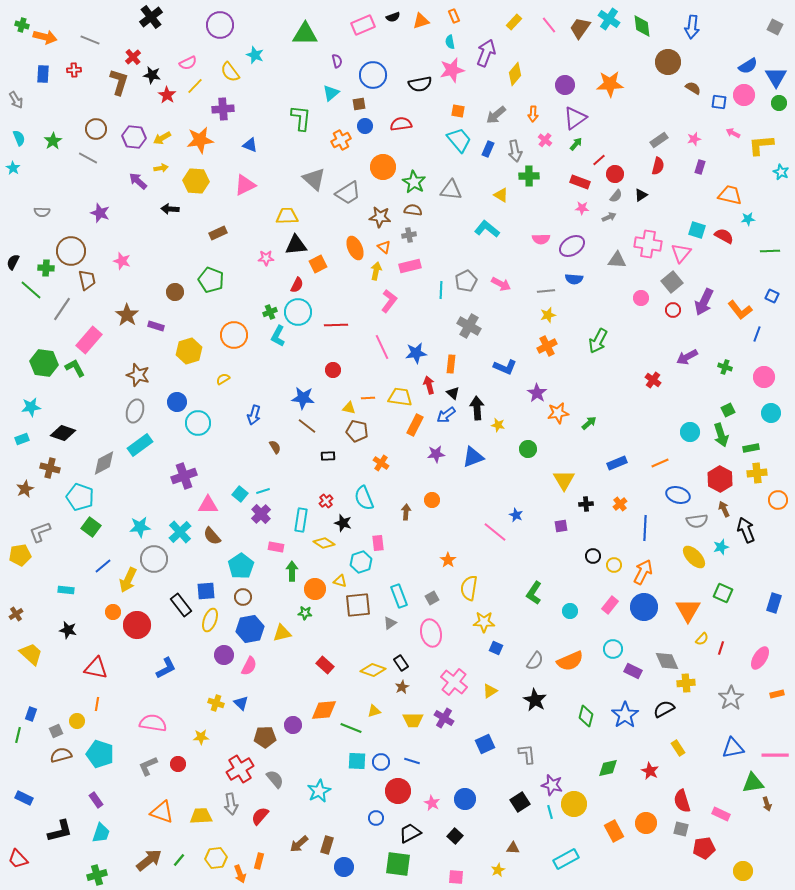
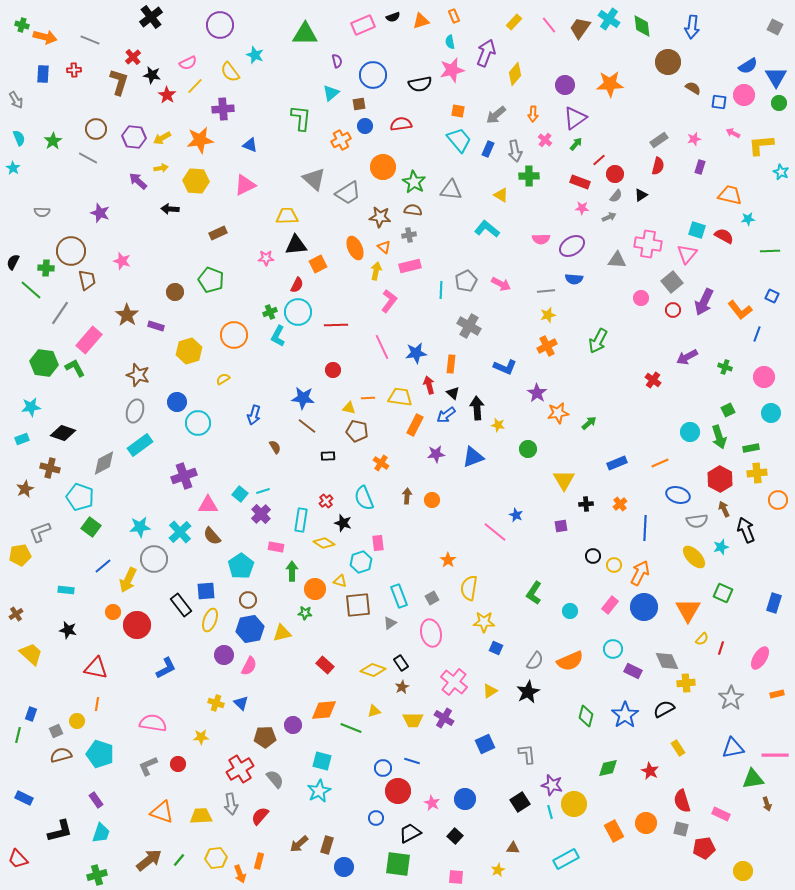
pink triangle at (681, 253): moved 6 px right, 1 px down
gray line at (62, 309): moved 2 px left, 4 px down
green arrow at (721, 435): moved 2 px left, 2 px down
brown arrow at (406, 512): moved 1 px right, 16 px up
orange arrow at (643, 572): moved 3 px left, 1 px down
brown circle at (243, 597): moved 5 px right, 3 px down
black star at (535, 700): moved 7 px left, 8 px up; rotated 15 degrees clockwise
cyan square at (357, 761): moved 35 px left; rotated 12 degrees clockwise
blue circle at (381, 762): moved 2 px right, 6 px down
green triangle at (753, 783): moved 4 px up
